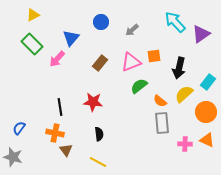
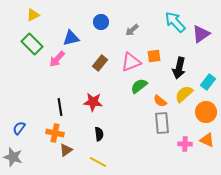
blue triangle: rotated 36 degrees clockwise
brown triangle: rotated 32 degrees clockwise
